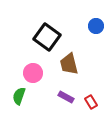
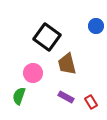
brown trapezoid: moved 2 px left
